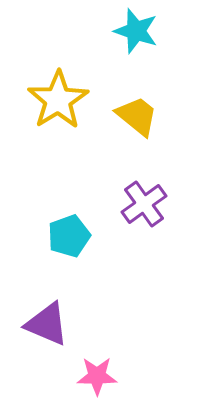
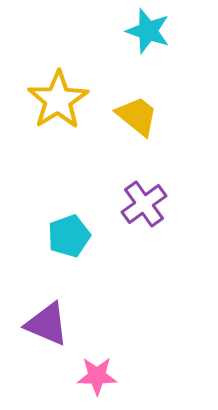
cyan star: moved 12 px right
